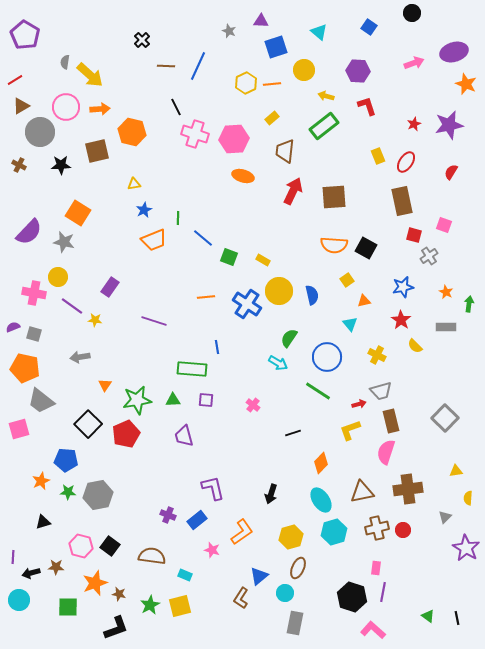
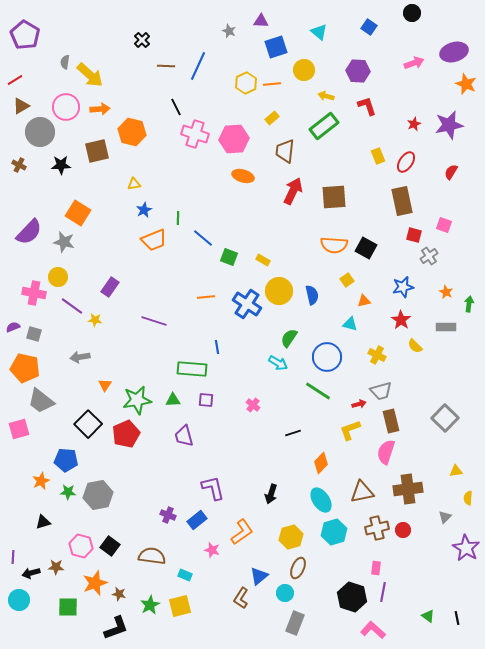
cyan triangle at (350, 324): rotated 35 degrees counterclockwise
gray rectangle at (295, 623): rotated 10 degrees clockwise
